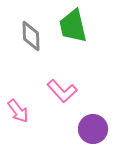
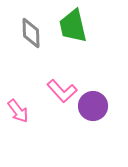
gray diamond: moved 3 px up
purple circle: moved 23 px up
